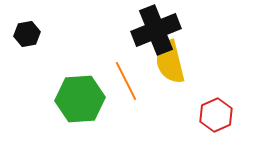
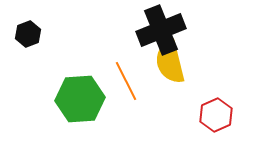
black cross: moved 5 px right
black hexagon: moved 1 px right; rotated 10 degrees counterclockwise
